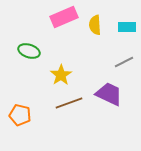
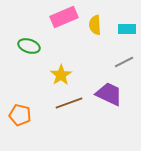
cyan rectangle: moved 2 px down
green ellipse: moved 5 px up
